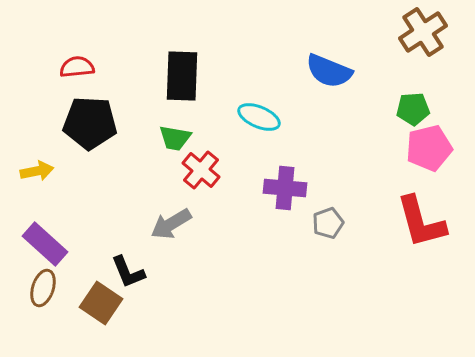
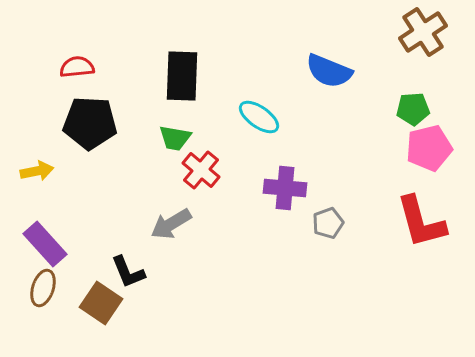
cyan ellipse: rotated 12 degrees clockwise
purple rectangle: rotated 6 degrees clockwise
